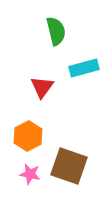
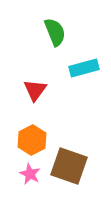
green semicircle: moved 1 px left, 1 px down; rotated 8 degrees counterclockwise
red triangle: moved 7 px left, 3 px down
orange hexagon: moved 4 px right, 4 px down
pink star: rotated 15 degrees clockwise
